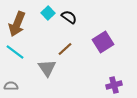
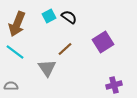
cyan square: moved 1 px right, 3 px down; rotated 16 degrees clockwise
